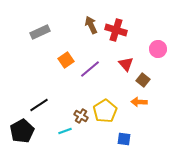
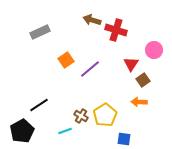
brown arrow: moved 1 px right, 5 px up; rotated 48 degrees counterclockwise
pink circle: moved 4 px left, 1 px down
red triangle: moved 5 px right; rotated 14 degrees clockwise
brown square: rotated 16 degrees clockwise
yellow pentagon: moved 4 px down
